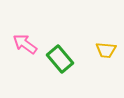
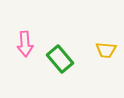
pink arrow: rotated 130 degrees counterclockwise
